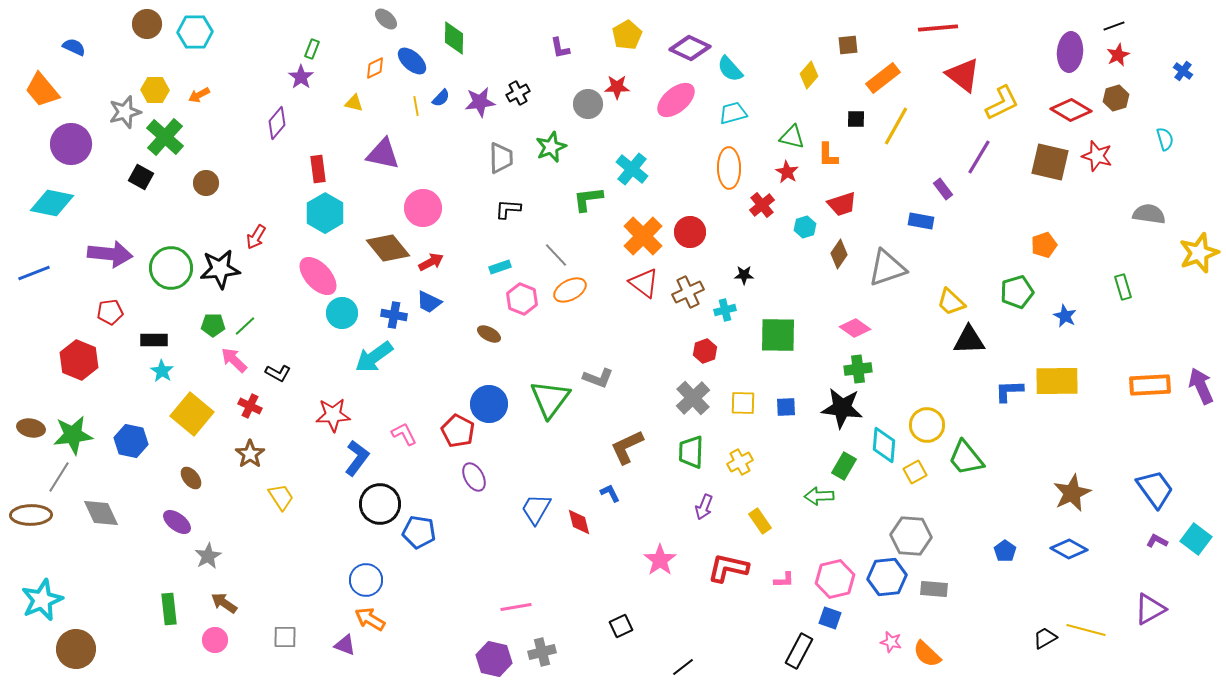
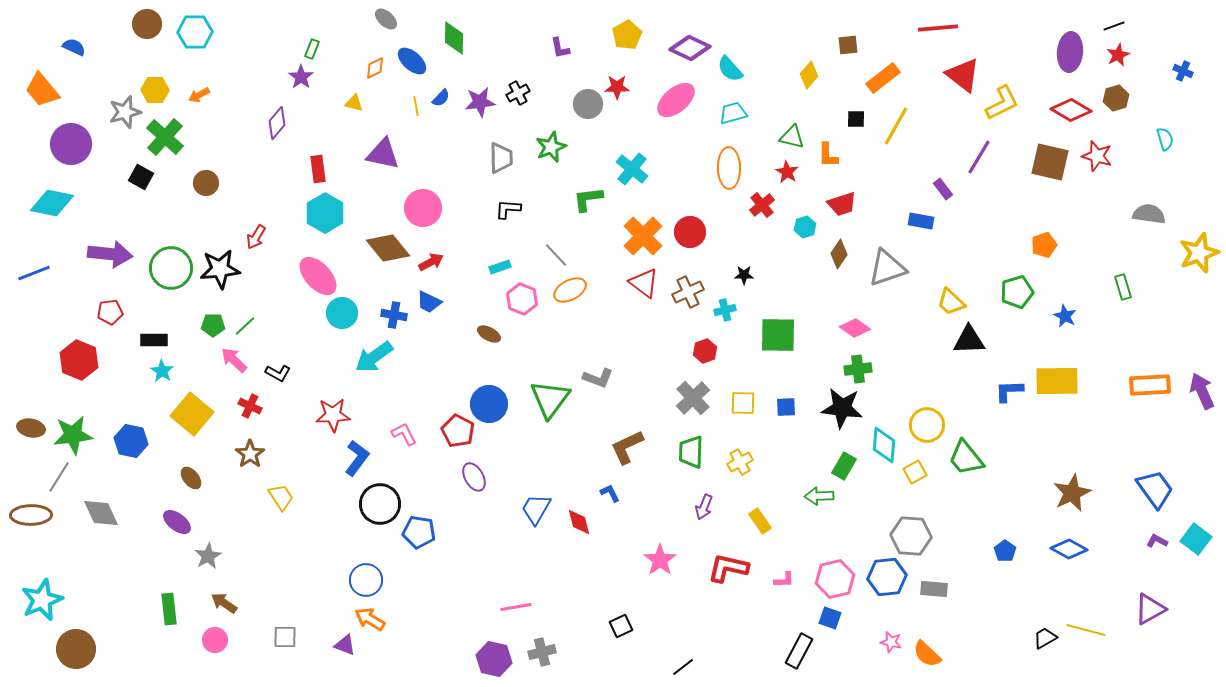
blue cross at (1183, 71): rotated 12 degrees counterclockwise
purple arrow at (1201, 386): moved 1 px right, 5 px down
